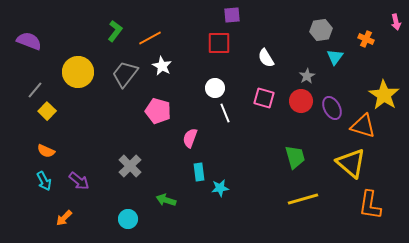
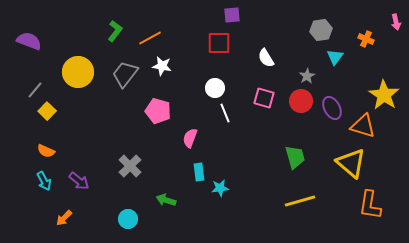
white star: rotated 18 degrees counterclockwise
yellow line: moved 3 px left, 2 px down
